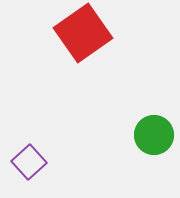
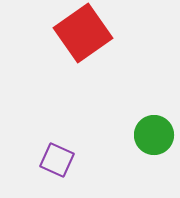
purple square: moved 28 px right, 2 px up; rotated 24 degrees counterclockwise
